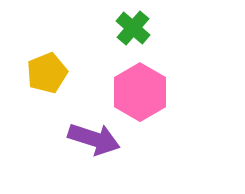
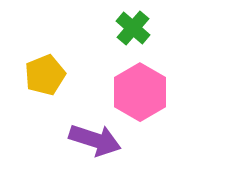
yellow pentagon: moved 2 px left, 2 px down
purple arrow: moved 1 px right, 1 px down
